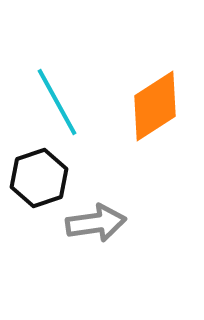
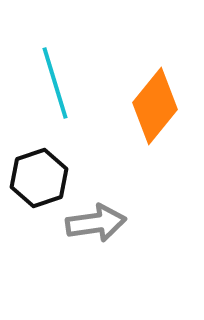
cyan line: moved 2 px left, 19 px up; rotated 12 degrees clockwise
orange diamond: rotated 18 degrees counterclockwise
